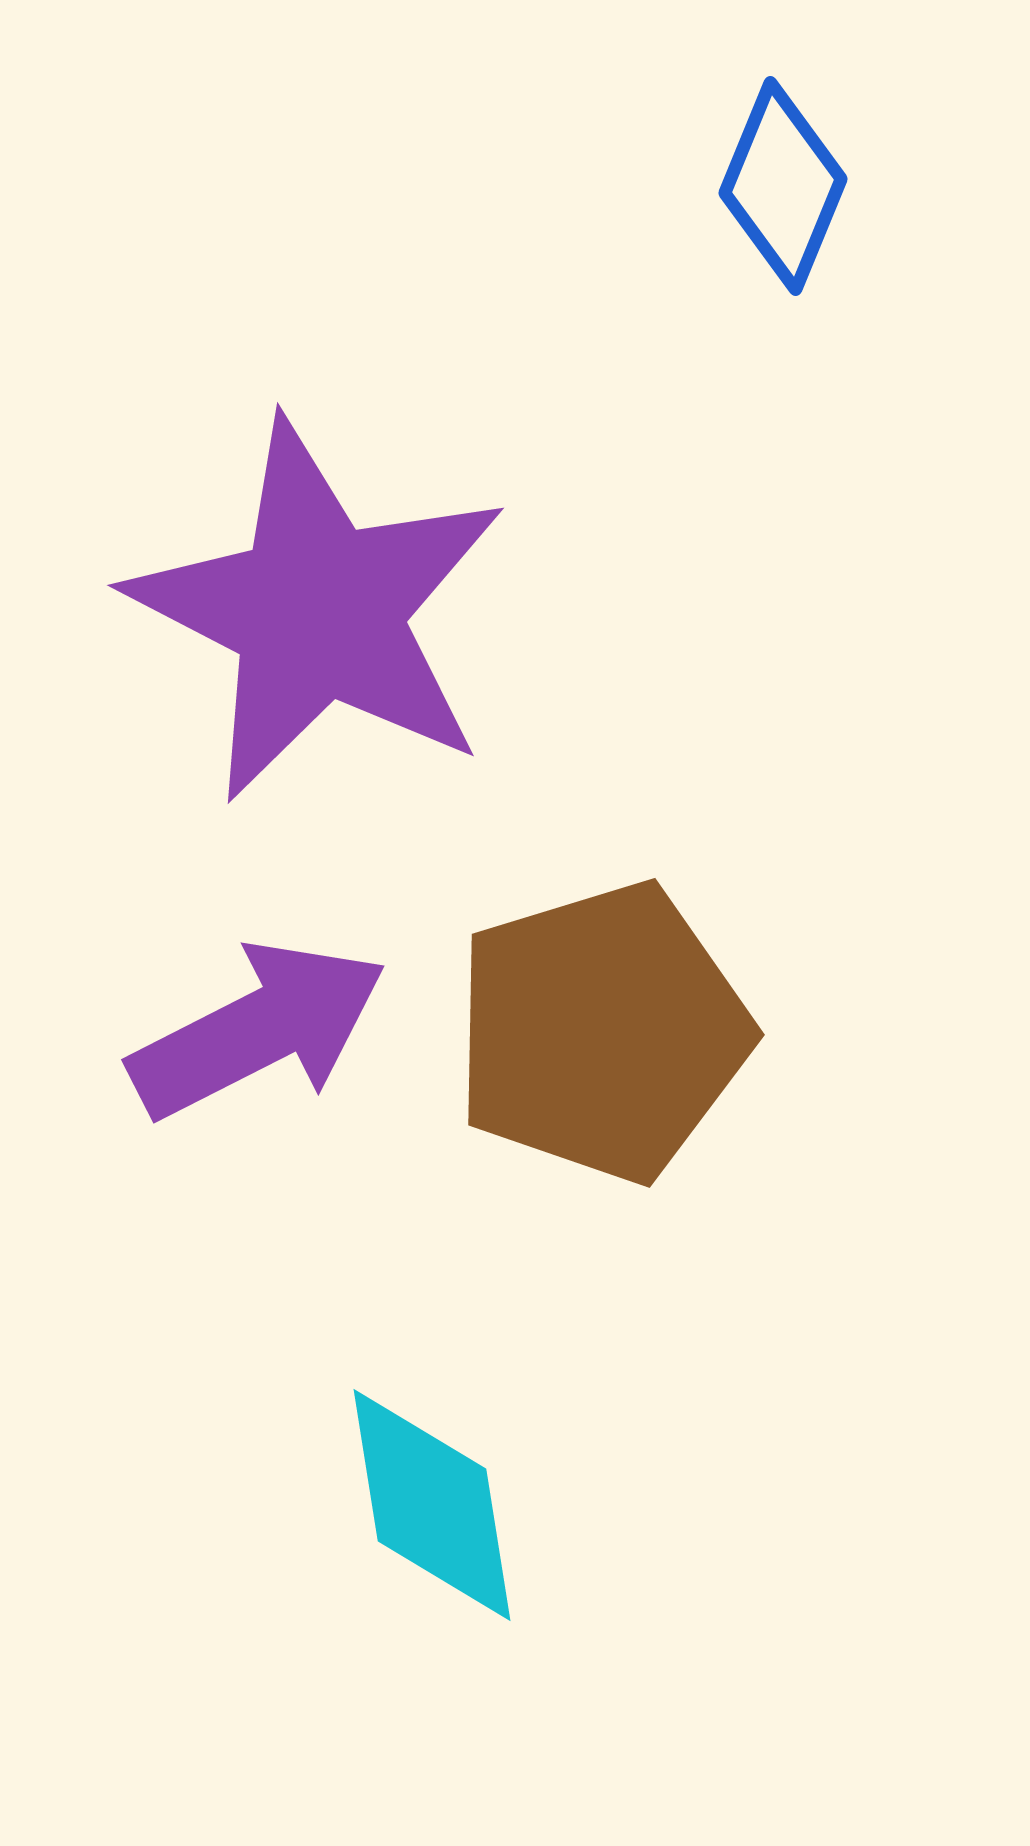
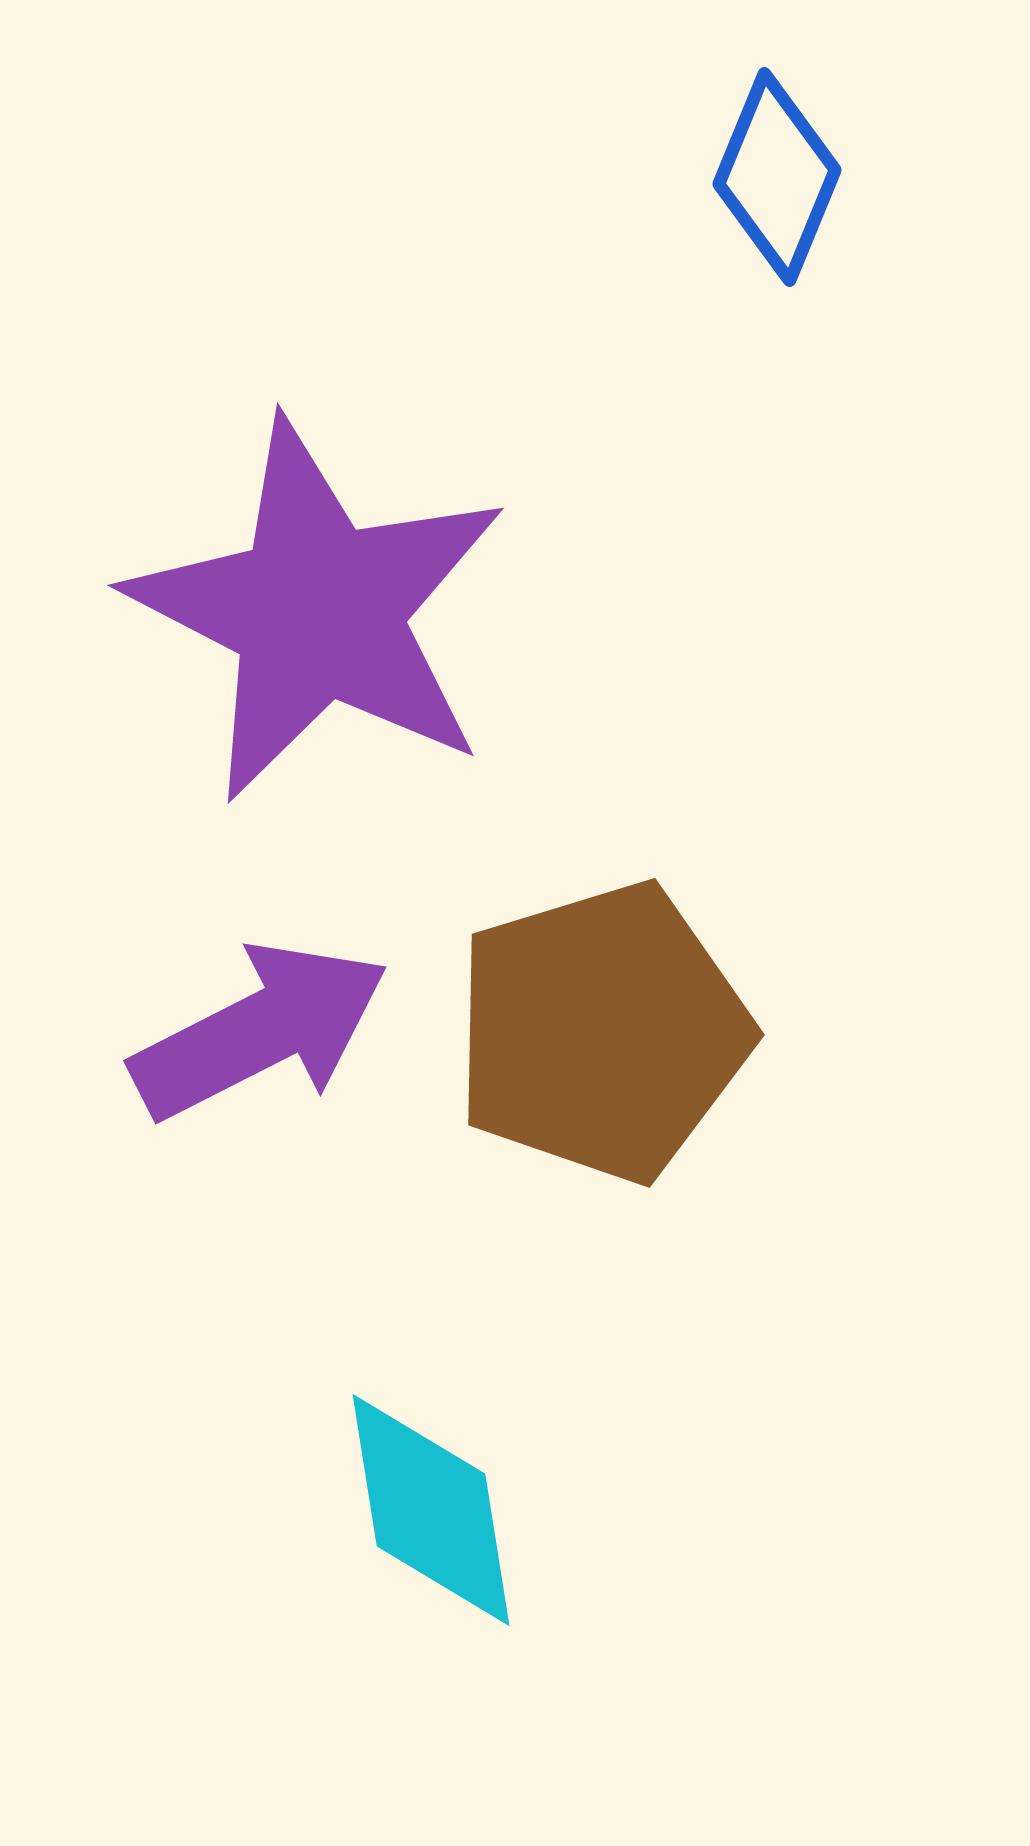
blue diamond: moved 6 px left, 9 px up
purple arrow: moved 2 px right, 1 px down
cyan diamond: moved 1 px left, 5 px down
